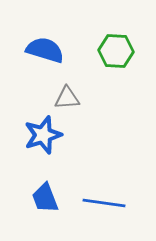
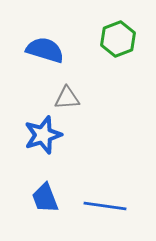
green hexagon: moved 2 px right, 12 px up; rotated 24 degrees counterclockwise
blue line: moved 1 px right, 3 px down
